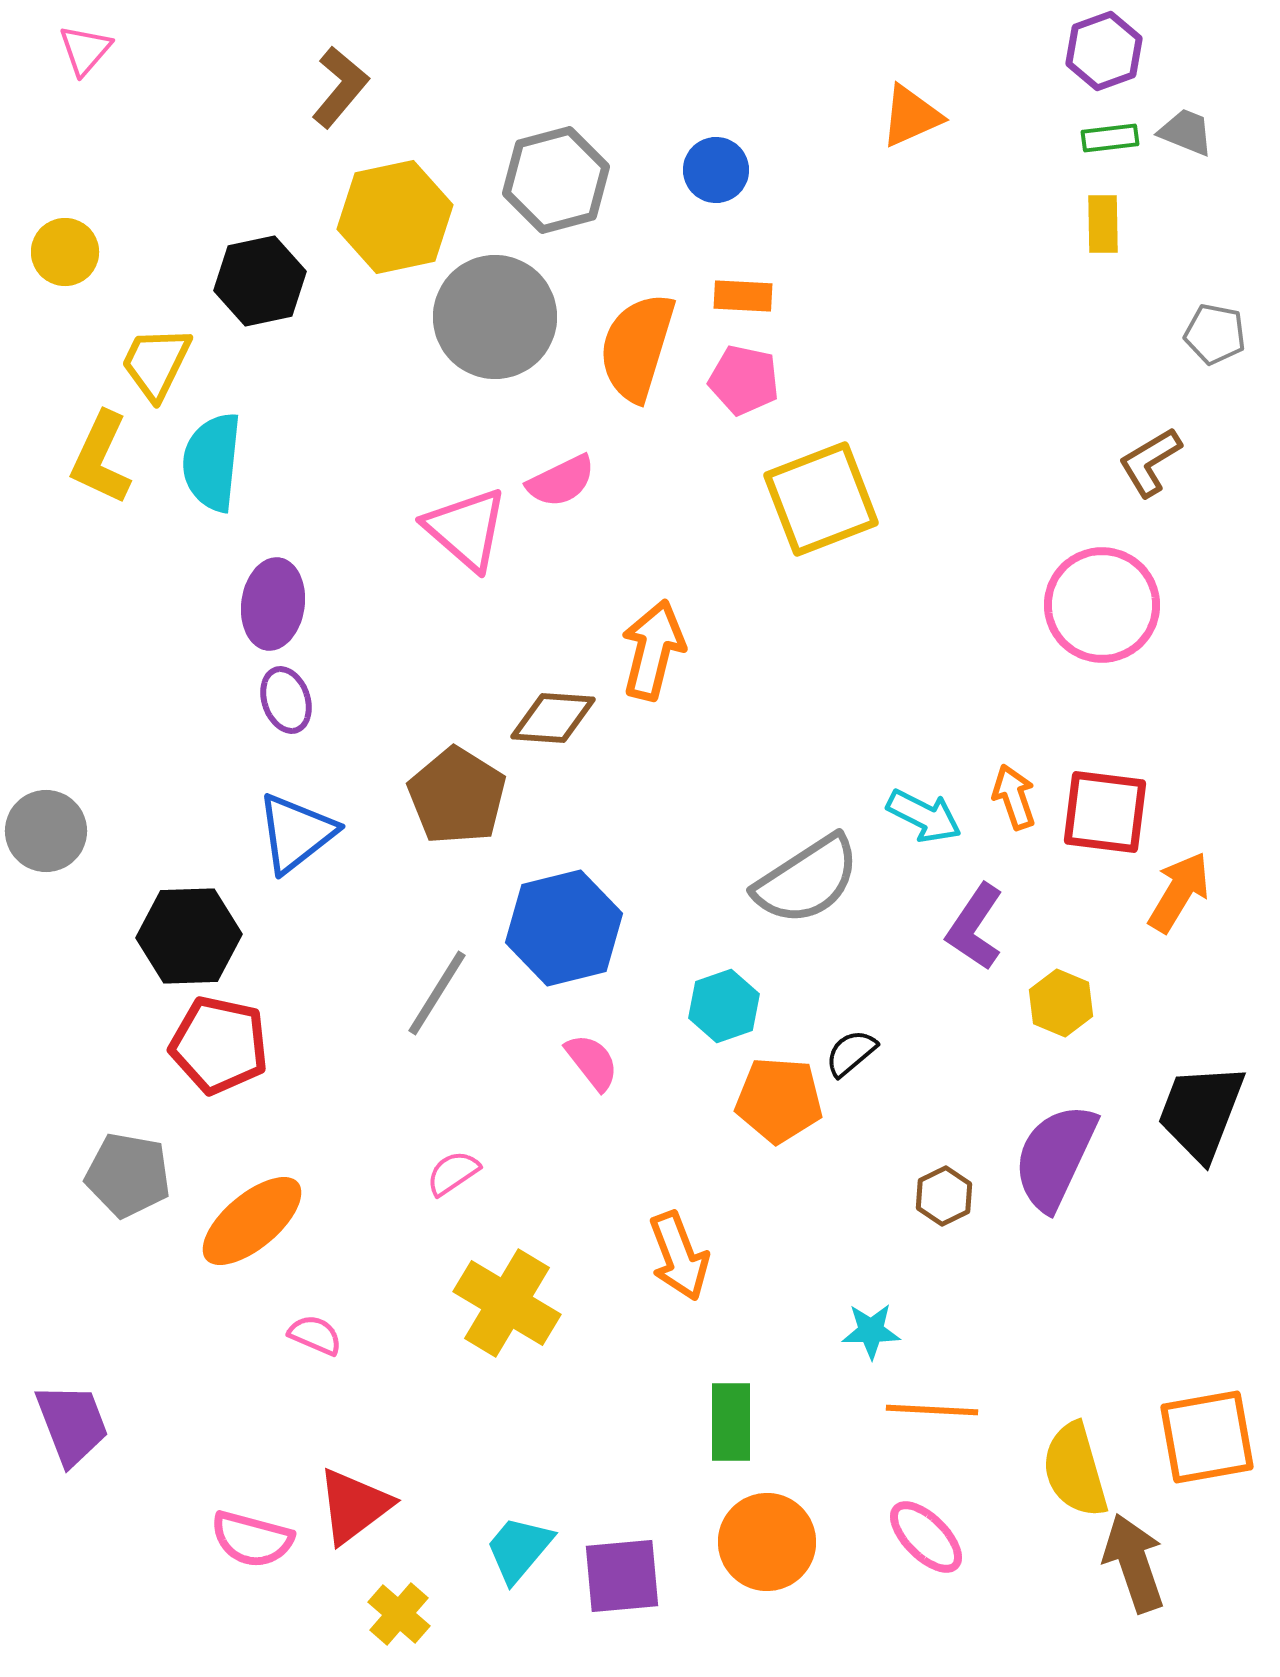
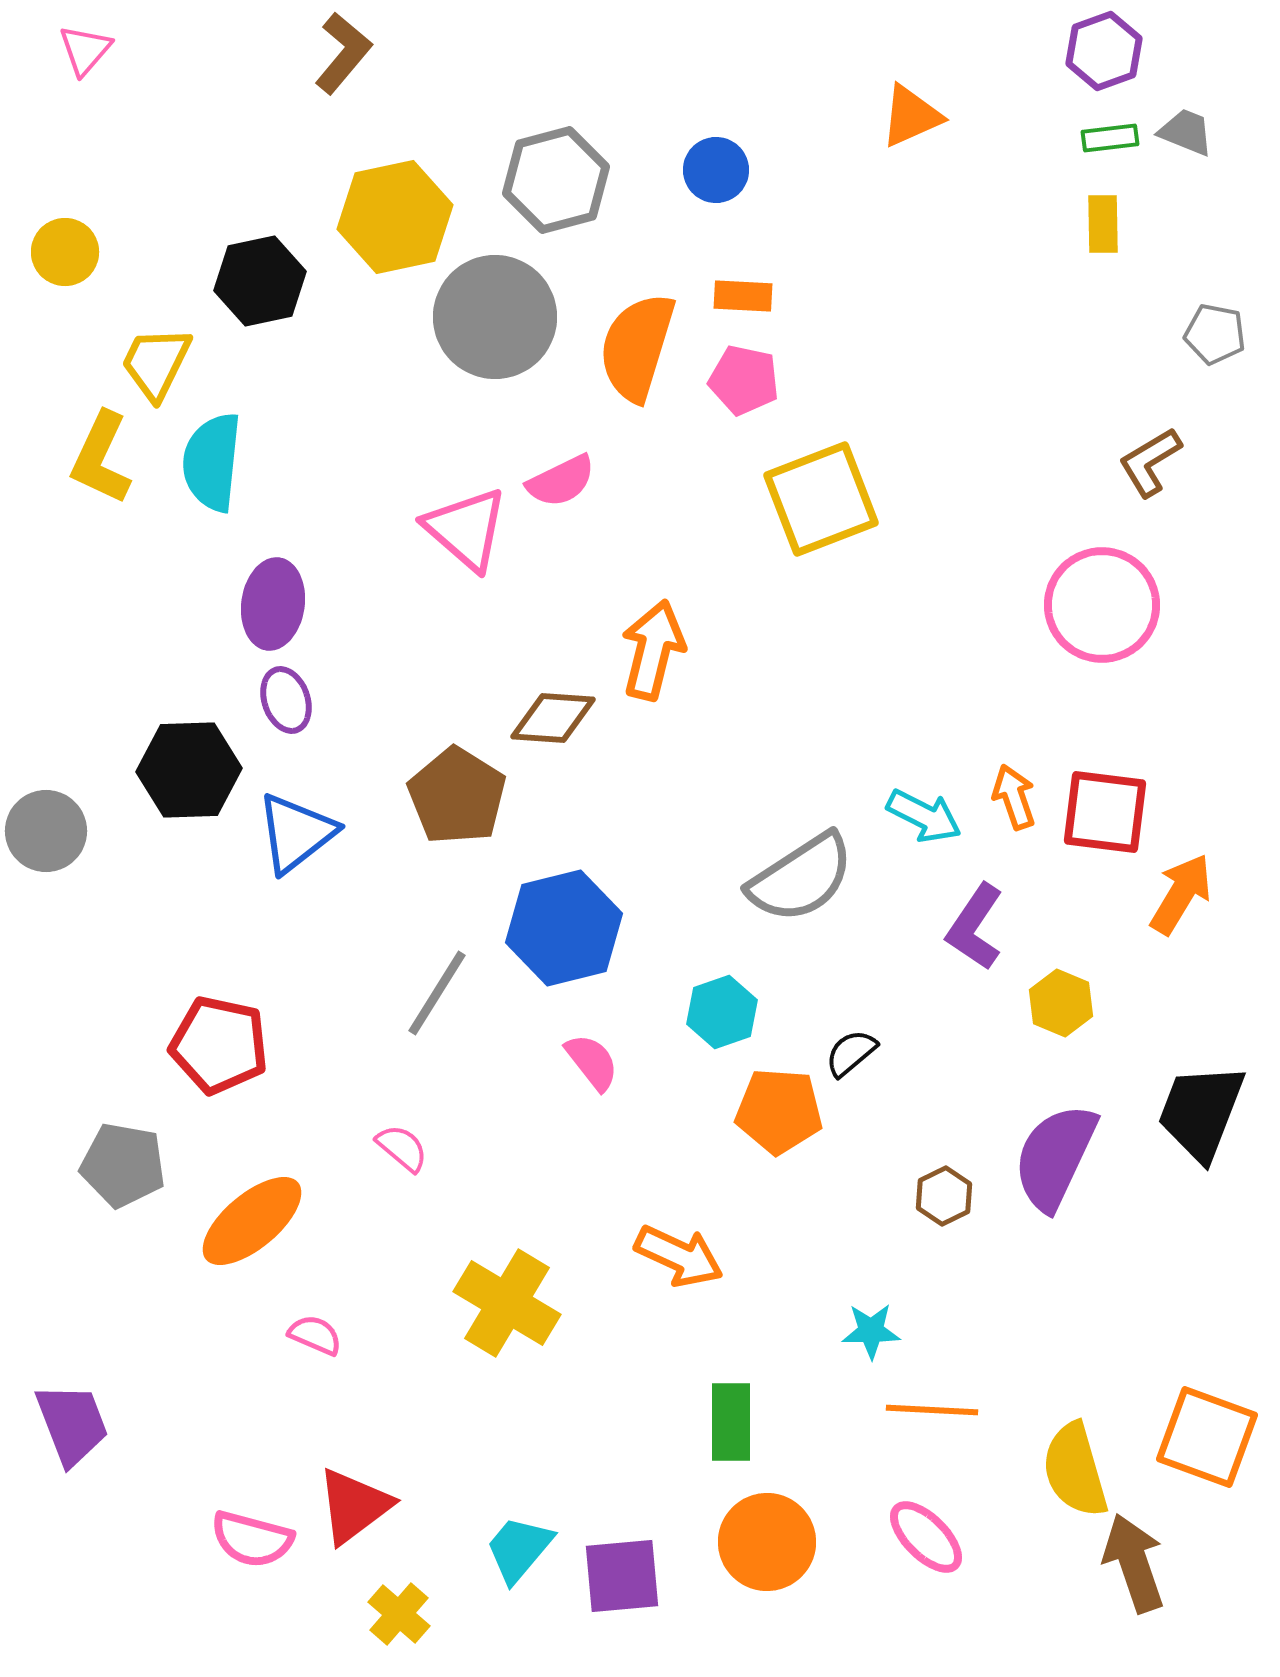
brown L-shape at (340, 87): moved 3 px right, 34 px up
gray semicircle at (807, 880): moved 6 px left, 2 px up
orange arrow at (1179, 892): moved 2 px right, 2 px down
black hexagon at (189, 936): moved 166 px up
cyan hexagon at (724, 1006): moved 2 px left, 6 px down
orange pentagon at (779, 1100): moved 11 px down
pink semicircle at (453, 1173): moved 51 px left, 25 px up; rotated 74 degrees clockwise
gray pentagon at (128, 1175): moved 5 px left, 10 px up
orange arrow at (679, 1256): rotated 44 degrees counterclockwise
orange square at (1207, 1437): rotated 30 degrees clockwise
